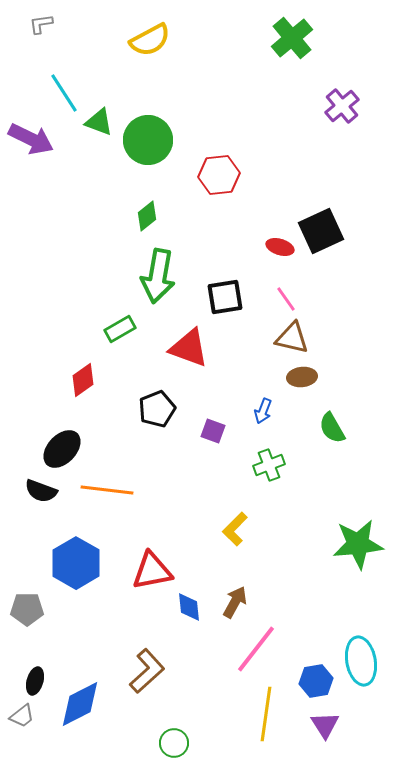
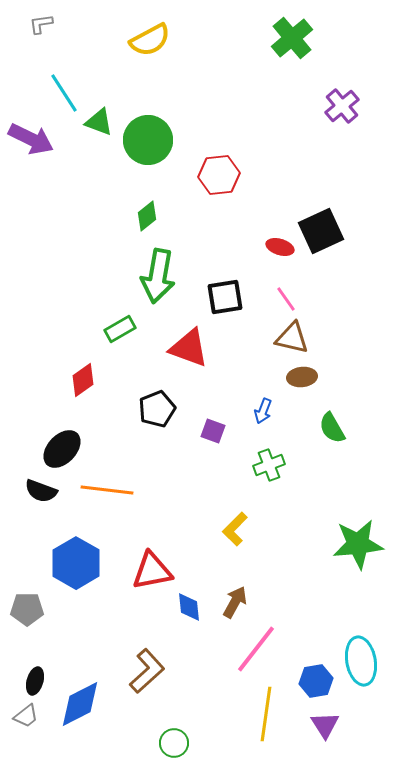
gray trapezoid at (22, 716): moved 4 px right
